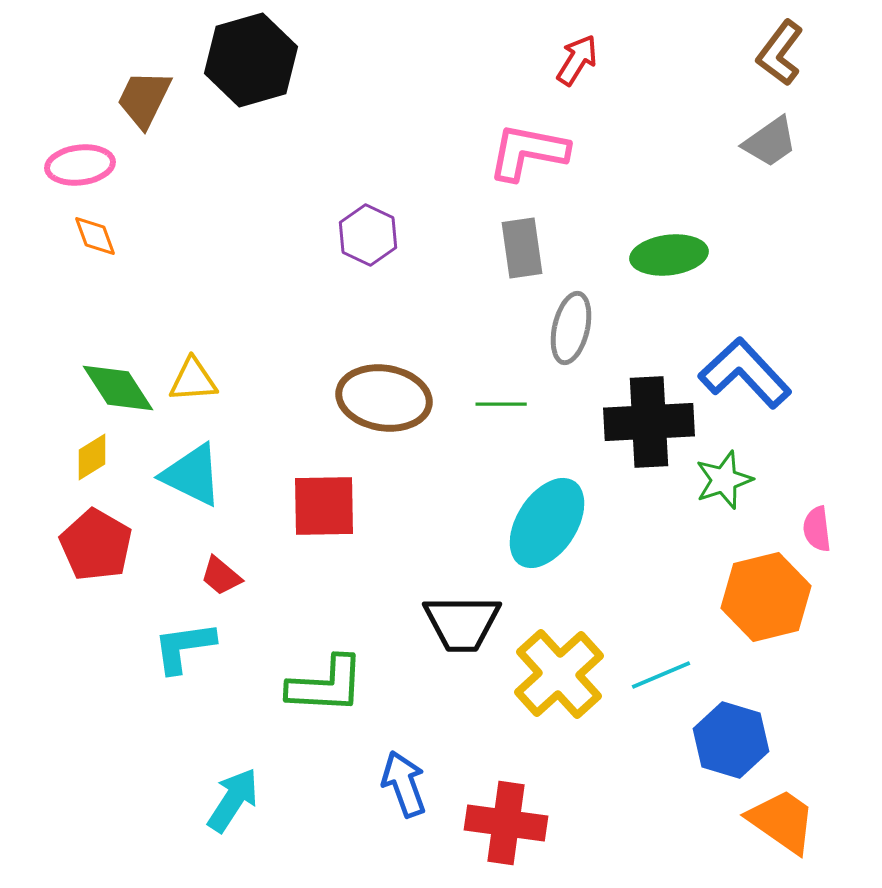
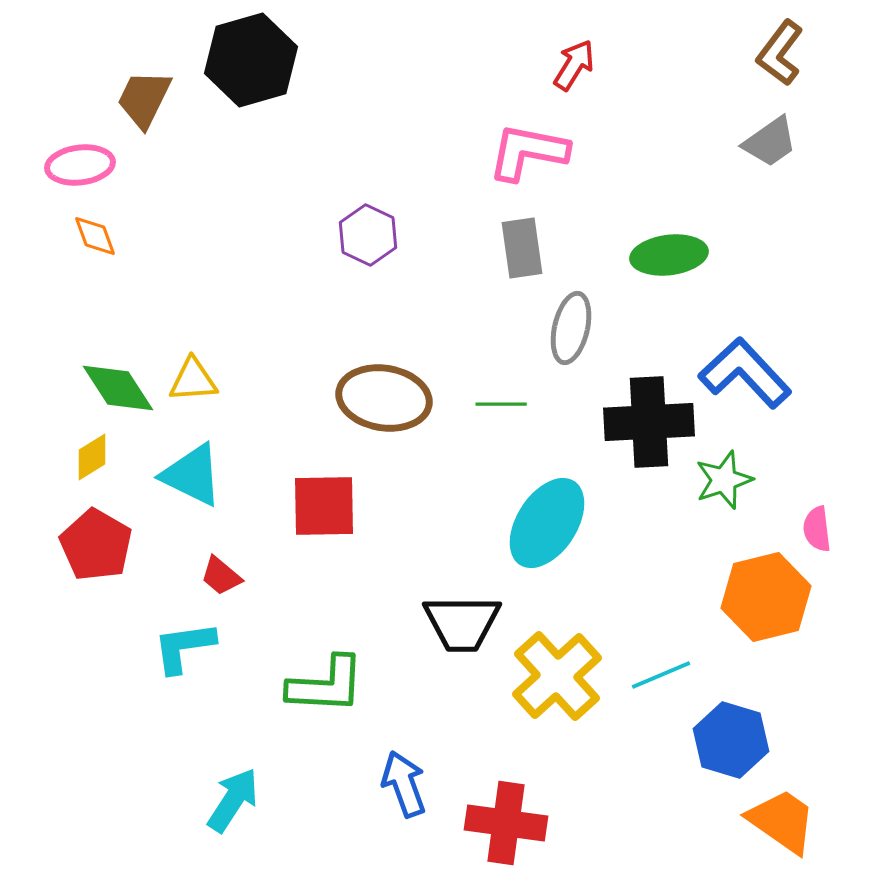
red arrow: moved 3 px left, 5 px down
yellow cross: moved 2 px left, 2 px down
